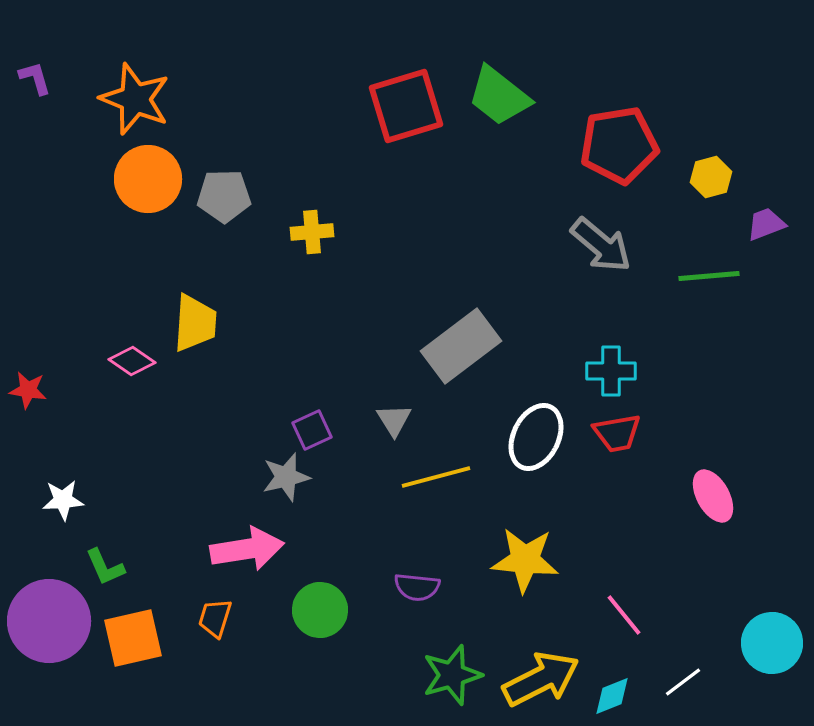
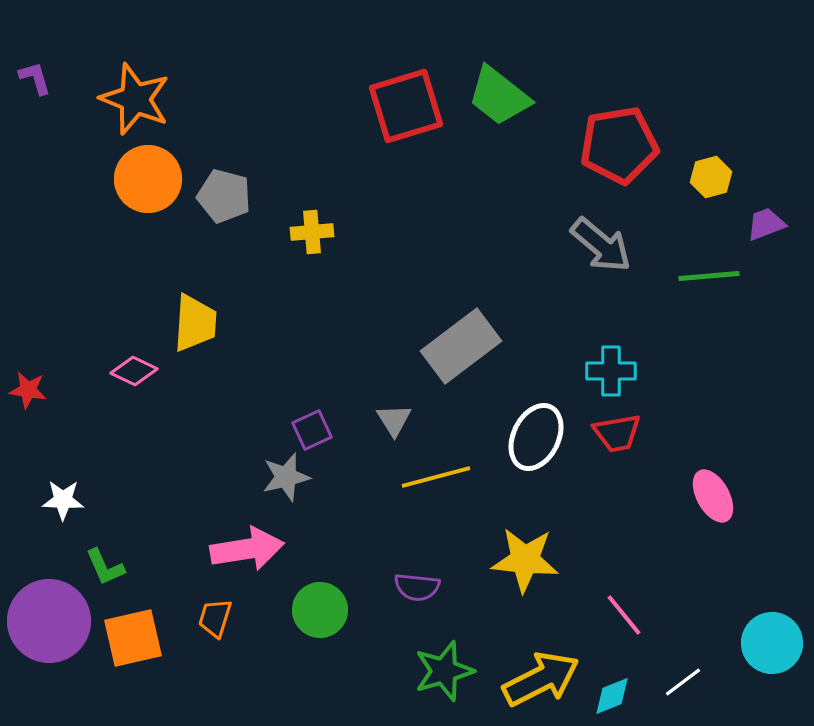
gray pentagon: rotated 16 degrees clockwise
pink diamond: moved 2 px right, 10 px down; rotated 9 degrees counterclockwise
white star: rotated 6 degrees clockwise
green star: moved 8 px left, 4 px up
